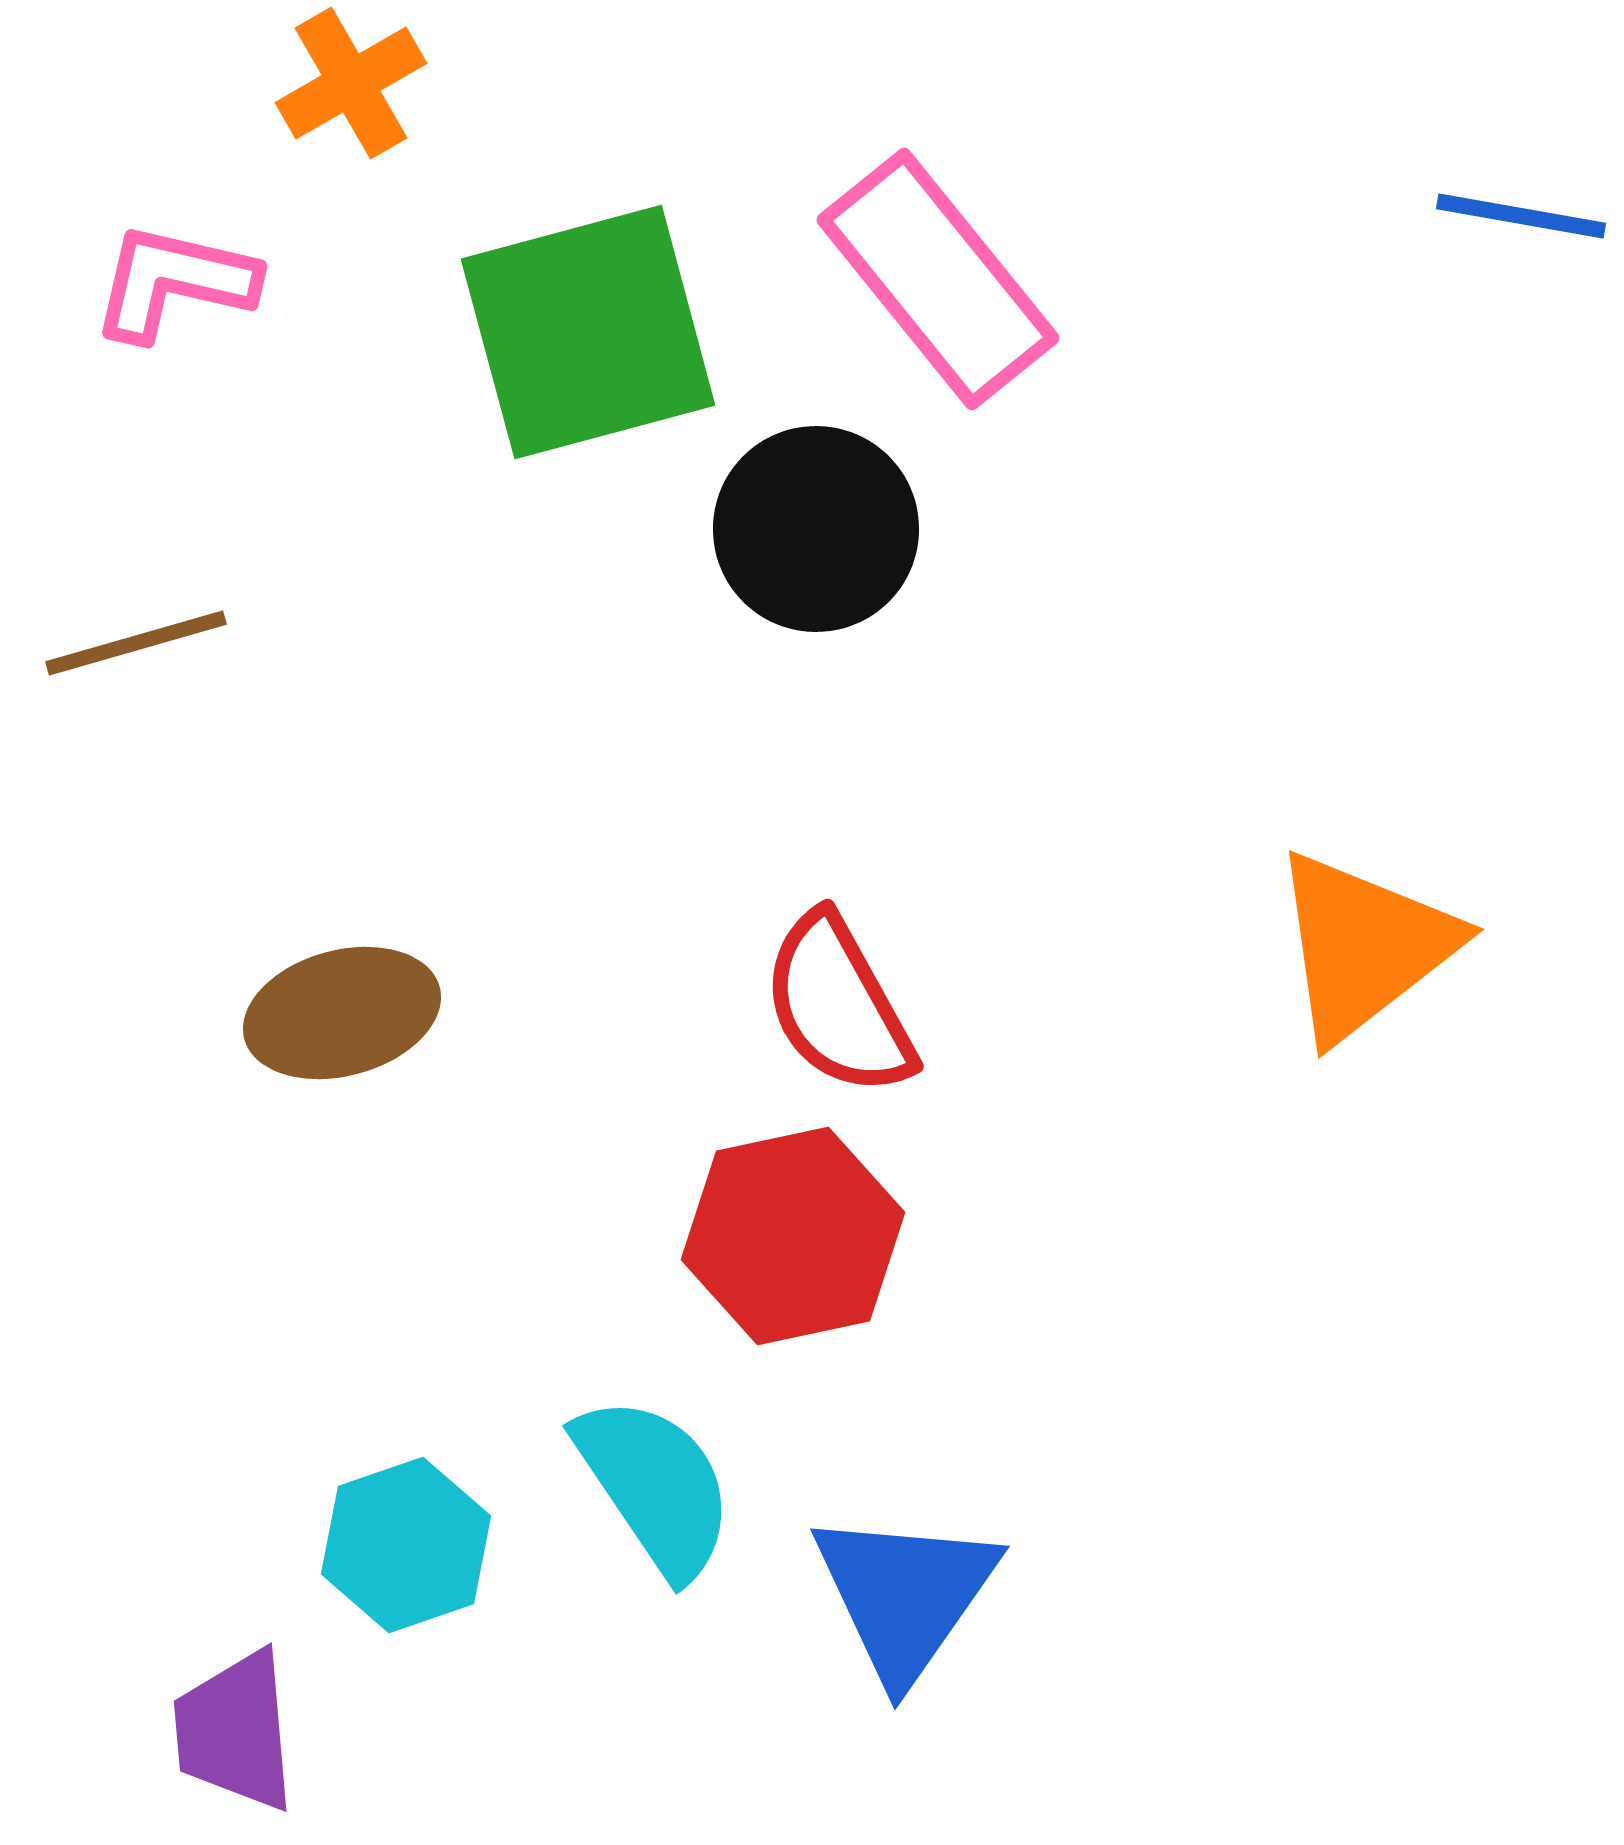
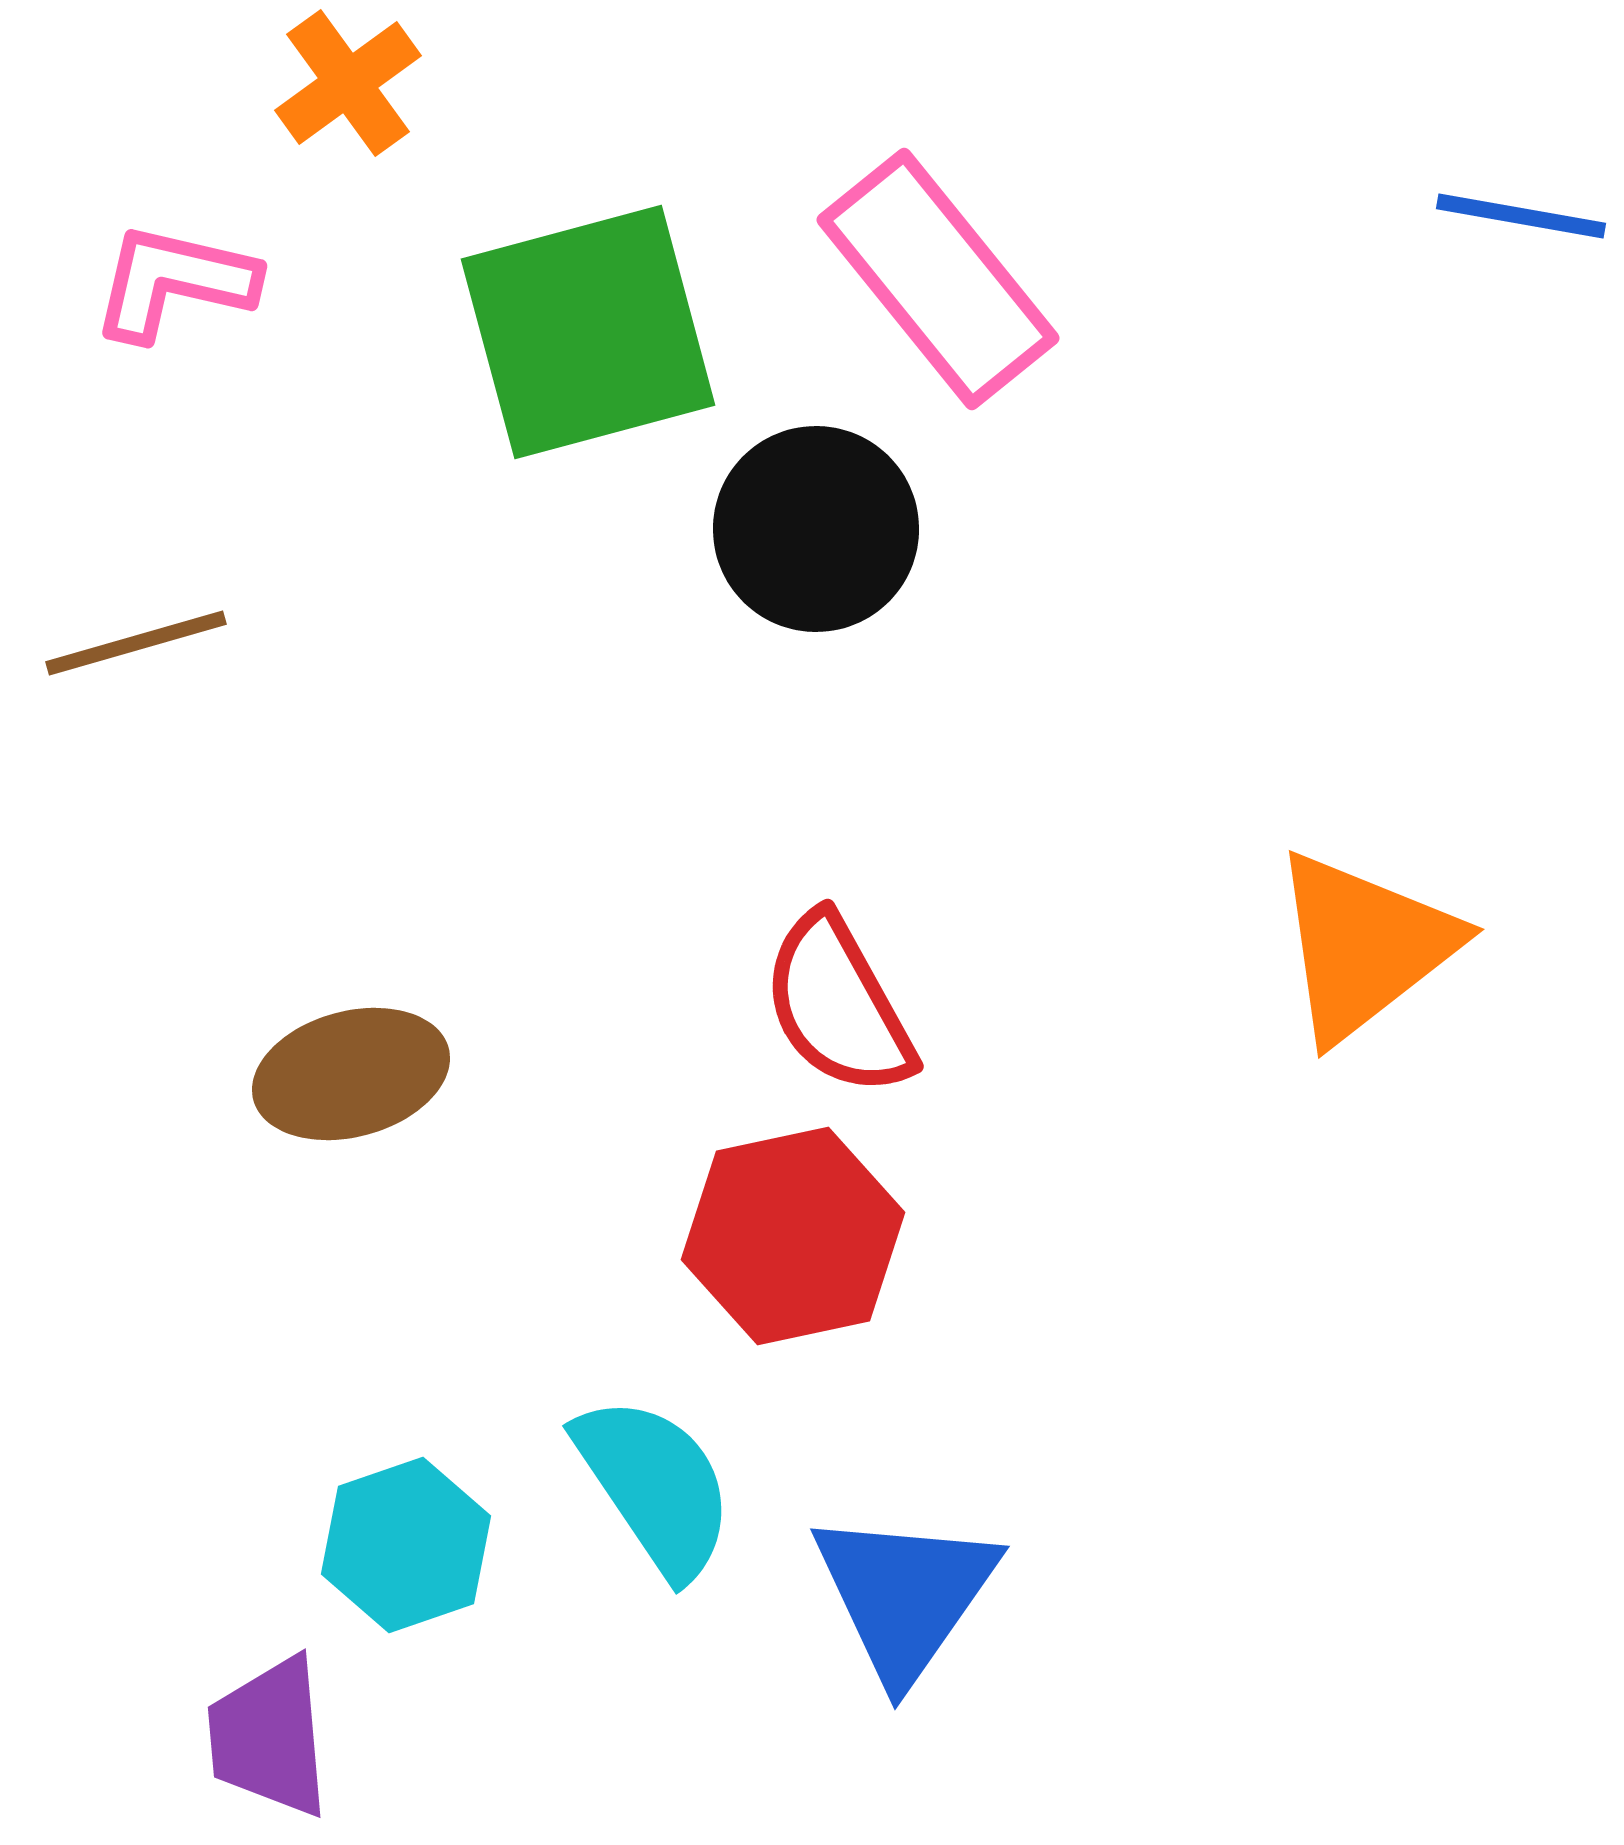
orange cross: moved 3 px left; rotated 6 degrees counterclockwise
brown ellipse: moved 9 px right, 61 px down
purple trapezoid: moved 34 px right, 6 px down
